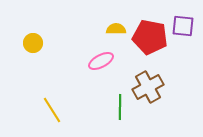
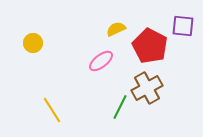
yellow semicircle: rotated 24 degrees counterclockwise
red pentagon: moved 9 px down; rotated 16 degrees clockwise
pink ellipse: rotated 10 degrees counterclockwise
brown cross: moved 1 px left, 1 px down
green line: rotated 25 degrees clockwise
